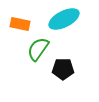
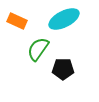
orange rectangle: moved 3 px left, 3 px up; rotated 12 degrees clockwise
